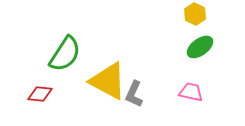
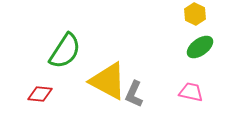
green semicircle: moved 3 px up
